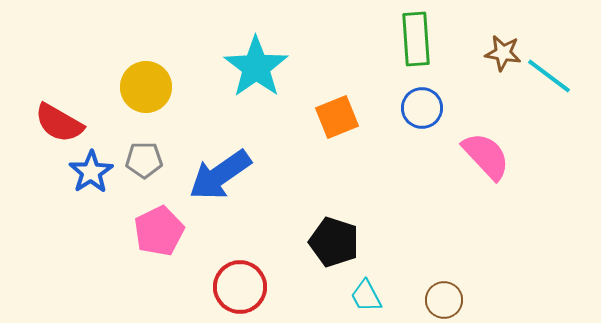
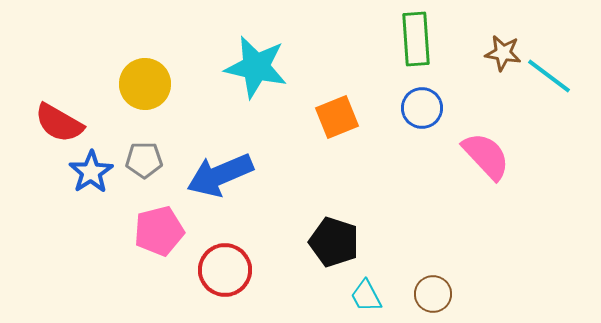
cyan star: rotated 24 degrees counterclockwise
yellow circle: moved 1 px left, 3 px up
blue arrow: rotated 12 degrees clockwise
pink pentagon: rotated 12 degrees clockwise
red circle: moved 15 px left, 17 px up
brown circle: moved 11 px left, 6 px up
